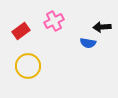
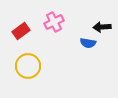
pink cross: moved 1 px down
